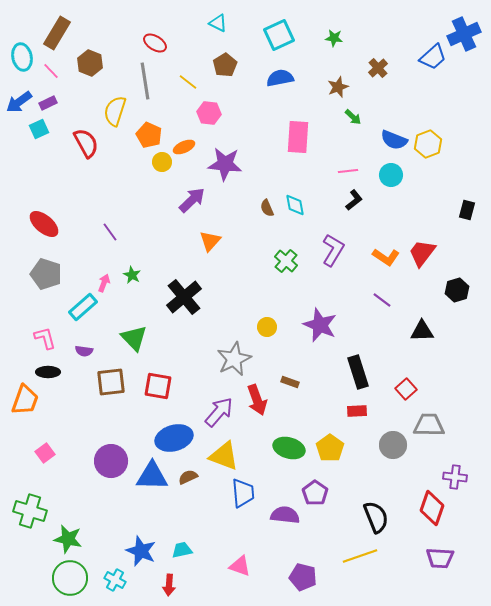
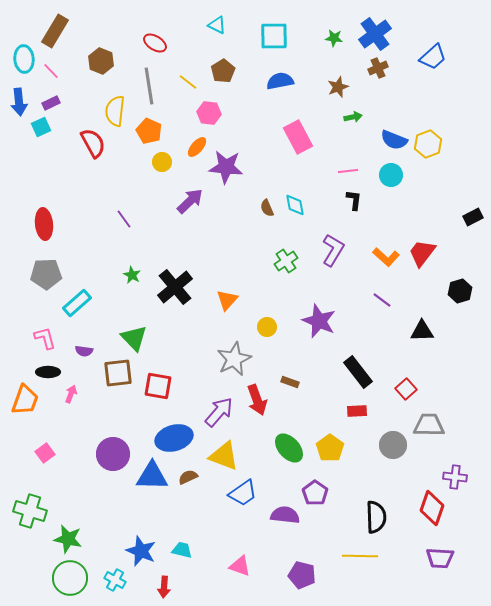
cyan triangle at (218, 23): moved 1 px left, 2 px down
brown rectangle at (57, 33): moved 2 px left, 2 px up
blue cross at (464, 34): moved 89 px left; rotated 12 degrees counterclockwise
cyan square at (279, 35): moved 5 px left, 1 px down; rotated 24 degrees clockwise
cyan ellipse at (22, 57): moved 2 px right, 2 px down; rotated 8 degrees clockwise
brown hexagon at (90, 63): moved 11 px right, 2 px up
brown pentagon at (225, 65): moved 2 px left, 6 px down
brown cross at (378, 68): rotated 18 degrees clockwise
blue semicircle at (280, 78): moved 3 px down
gray line at (145, 81): moved 4 px right, 5 px down
blue arrow at (19, 102): rotated 60 degrees counterclockwise
purple rectangle at (48, 103): moved 3 px right
yellow semicircle at (115, 111): rotated 12 degrees counterclockwise
green arrow at (353, 117): rotated 54 degrees counterclockwise
cyan square at (39, 129): moved 2 px right, 2 px up
orange pentagon at (149, 135): moved 4 px up
pink rectangle at (298, 137): rotated 32 degrees counterclockwise
red semicircle at (86, 143): moved 7 px right
orange ellipse at (184, 147): moved 13 px right; rotated 25 degrees counterclockwise
purple star at (225, 164): moved 1 px right, 3 px down
purple arrow at (192, 200): moved 2 px left, 1 px down
black L-shape at (354, 200): rotated 45 degrees counterclockwise
black rectangle at (467, 210): moved 6 px right, 7 px down; rotated 48 degrees clockwise
red ellipse at (44, 224): rotated 44 degrees clockwise
purple line at (110, 232): moved 14 px right, 13 px up
orange triangle at (210, 241): moved 17 px right, 59 px down
orange L-shape at (386, 257): rotated 8 degrees clockwise
green cross at (286, 261): rotated 15 degrees clockwise
gray pentagon at (46, 274): rotated 20 degrees counterclockwise
pink arrow at (104, 283): moved 33 px left, 111 px down
black hexagon at (457, 290): moved 3 px right, 1 px down
black cross at (184, 297): moved 9 px left, 10 px up
cyan rectangle at (83, 307): moved 6 px left, 4 px up
purple star at (320, 325): moved 1 px left, 4 px up
black rectangle at (358, 372): rotated 20 degrees counterclockwise
brown square at (111, 382): moved 7 px right, 9 px up
green ellipse at (289, 448): rotated 32 degrees clockwise
purple circle at (111, 461): moved 2 px right, 7 px up
blue trapezoid at (243, 493): rotated 60 degrees clockwise
black semicircle at (376, 517): rotated 20 degrees clockwise
cyan trapezoid at (182, 550): rotated 25 degrees clockwise
yellow line at (360, 556): rotated 20 degrees clockwise
purple pentagon at (303, 577): moved 1 px left, 2 px up
red arrow at (169, 585): moved 5 px left, 2 px down
